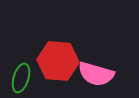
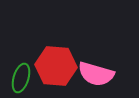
red hexagon: moved 2 px left, 5 px down
